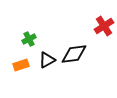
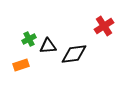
black triangle: moved 1 px right, 14 px up; rotated 24 degrees clockwise
